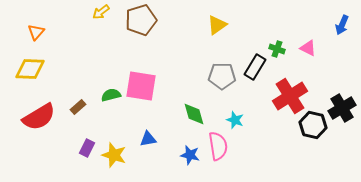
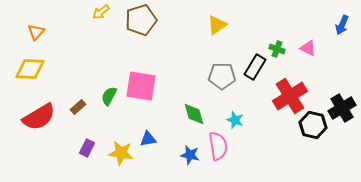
green semicircle: moved 2 px left, 1 px down; rotated 48 degrees counterclockwise
yellow star: moved 7 px right, 2 px up; rotated 10 degrees counterclockwise
